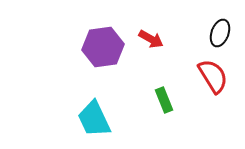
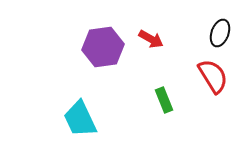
cyan trapezoid: moved 14 px left
